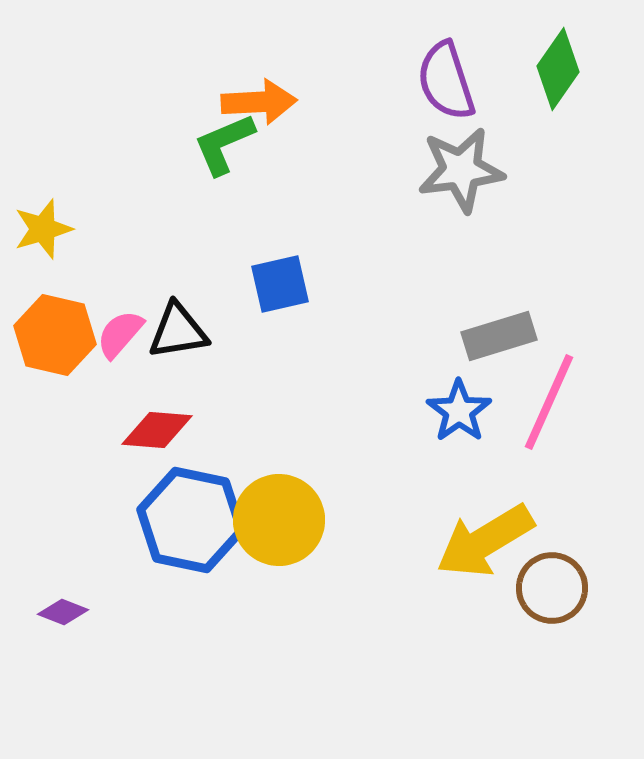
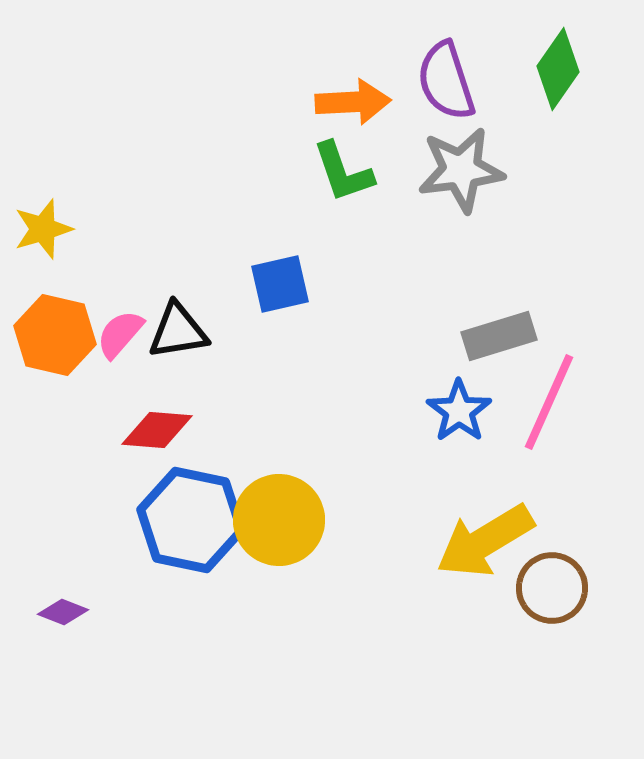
orange arrow: moved 94 px right
green L-shape: moved 119 px right, 28 px down; rotated 86 degrees counterclockwise
